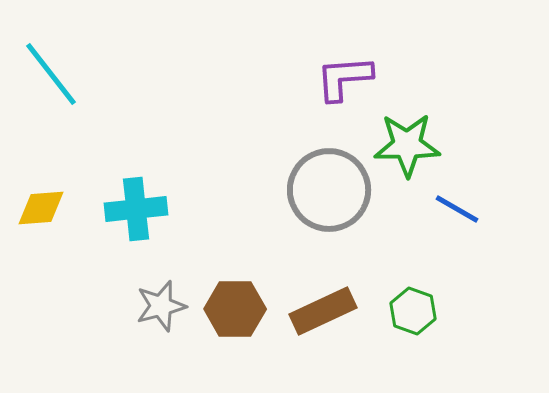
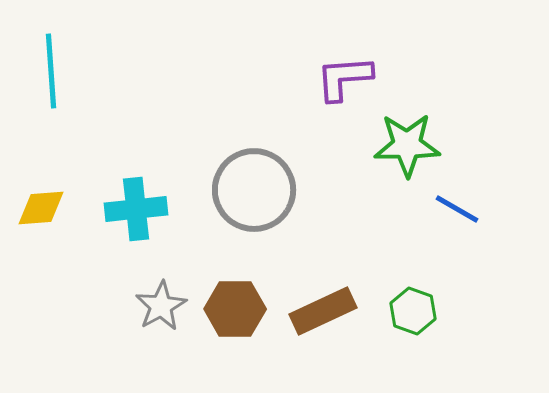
cyan line: moved 3 px up; rotated 34 degrees clockwise
gray circle: moved 75 px left
gray star: rotated 15 degrees counterclockwise
